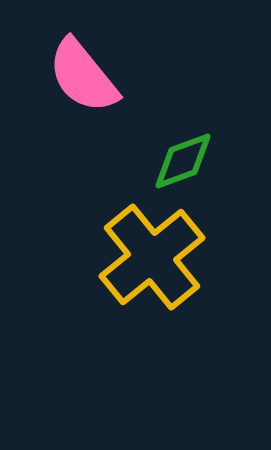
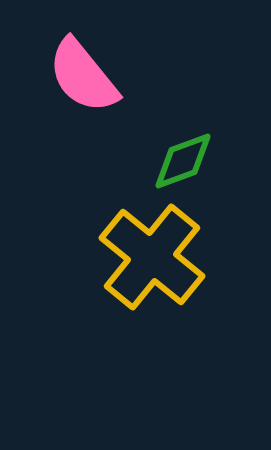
yellow cross: rotated 12 degrees counterclockwise
